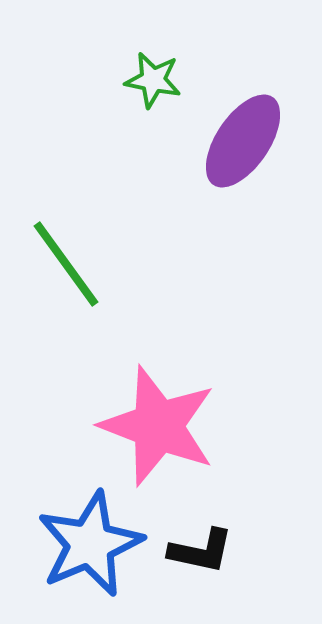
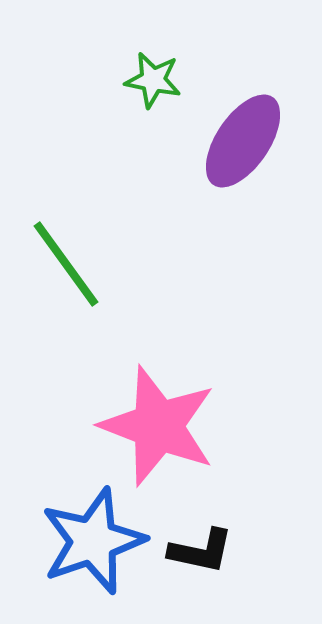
blue star: moved 3 px right, 3 px up; rotated 4 degrees clockwise
